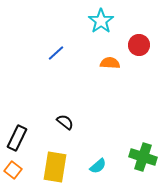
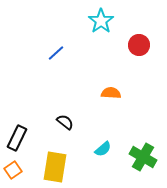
orange semicircle: moved 1 px right, 30 px down
green cross: rotated 12 degrees clockwise
cyan semicircle: moved 5 px right, 17 px up
orange square: rotated 18 degrees clockwise
